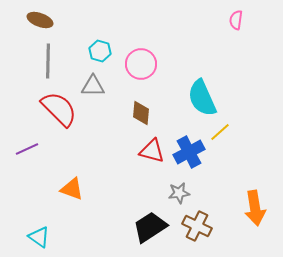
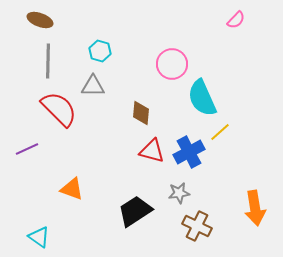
pink semicircle: rotated 144 degrees counterclockwise
pink circle: moved 31 px right
black trapezoid: moved 15 px left, 16 px up
